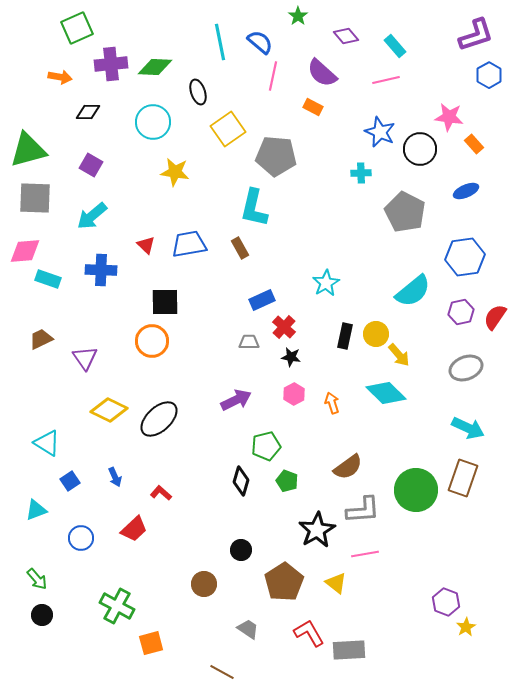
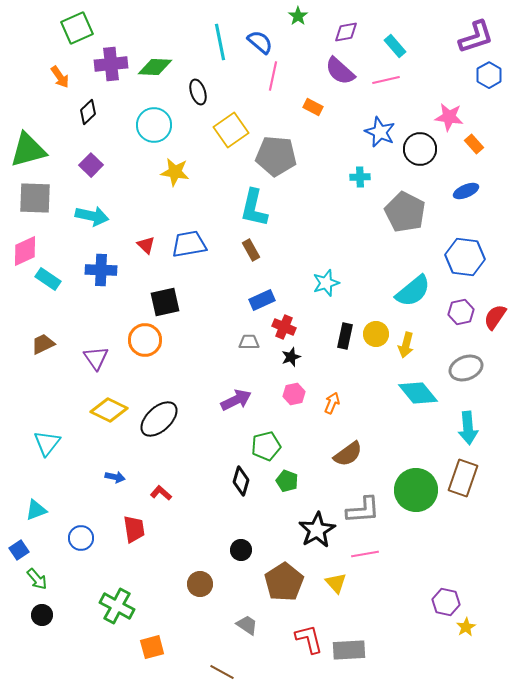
purple L-shape at (476, 35): moved 2 px down
purple diamond at (346, 36): moved 4 px up; rotated 60 degrees counterclockwise
purple semicircle at (322, 73): moved 18 px right, 2 px up
orange arrow at (60, 77): rotated 45 degrees clockwise
black diamond at (88, 112): rotated 45 degrees counterclockwise
cyan circle at (153, 122): moved 1 px right, 3 px down
yellow square at (228, 129): moved 3 px right, 1 px down
purple square at (91, 165): rotated 15 degrees clockwise
cyan cross at (361, 173): moved 1 px left, 4 px down
cyan arrow at (92, 216): rotated 128 degrees counterclockwise
brown rectangle at (240, 248): moved 11 px right, 2 px down
pink diamond at (25, 251): rotated 20 degrees counterclockwise
blue hexagon at (465, 257): rotated 15 degrees clockwise
cyan rectangle at (48, 279): rotated 15 degrees clockwise
cyan star at (326, 283): rotated 12 degrees clockwise
black square at (165, 302): rotated 12 degrees counterclockwise
red cross at (284, 327): rotated 20 degrees counterclockwise
brown trapezoid at (41, 339): moved 2 px right, 5 px down
orange circle at (152, 341): moved 7 px left, 1 px up
yellow arrow at (399, 355): moved 7 px right, 10 px up; rotated 55 degrees clockwise
black star at (291, 357): rotated 30 degrees counterclockwise
purple triangle at (85, 358): moved 11 px right
cyan diamond at (386, 393): moved 32 px right; rotated 6 degrees clockwise
pink hexagon at (294, 394): rotated 15 degrees clockwise
orange arrow at (332, 403): rotated 40 degrees clockwise
cyan arrow at (468, 428): rotated 60 degrees clockwise
cyan triangle at (47, 443): rotated 36 degrees clockwise
brown semicircle at (348, 467): moved 13 px up
blue arrow at (115, 477): rotated 54 degrees counterclockwise
blue square at (70, 481): moved 51 px left, 69 px down
red trapezoid at (134, 529): rotated 56 degrees counterclockwise
yellow triangle at (336, 583): rotated 10 degrees clockwise
brown circle at (204, 584): moved 4 px left
purple hexagon at (446, 602): rotated 8 degrees counterclockwise
gray trapezoid at (248, 629): moved 1 px left, 4 px up
red L-shape at (309, 633): moved 6 px down; rotated 16 degrees clockwise
orange square at (151, 643): moved 1 px right, 4 px down
